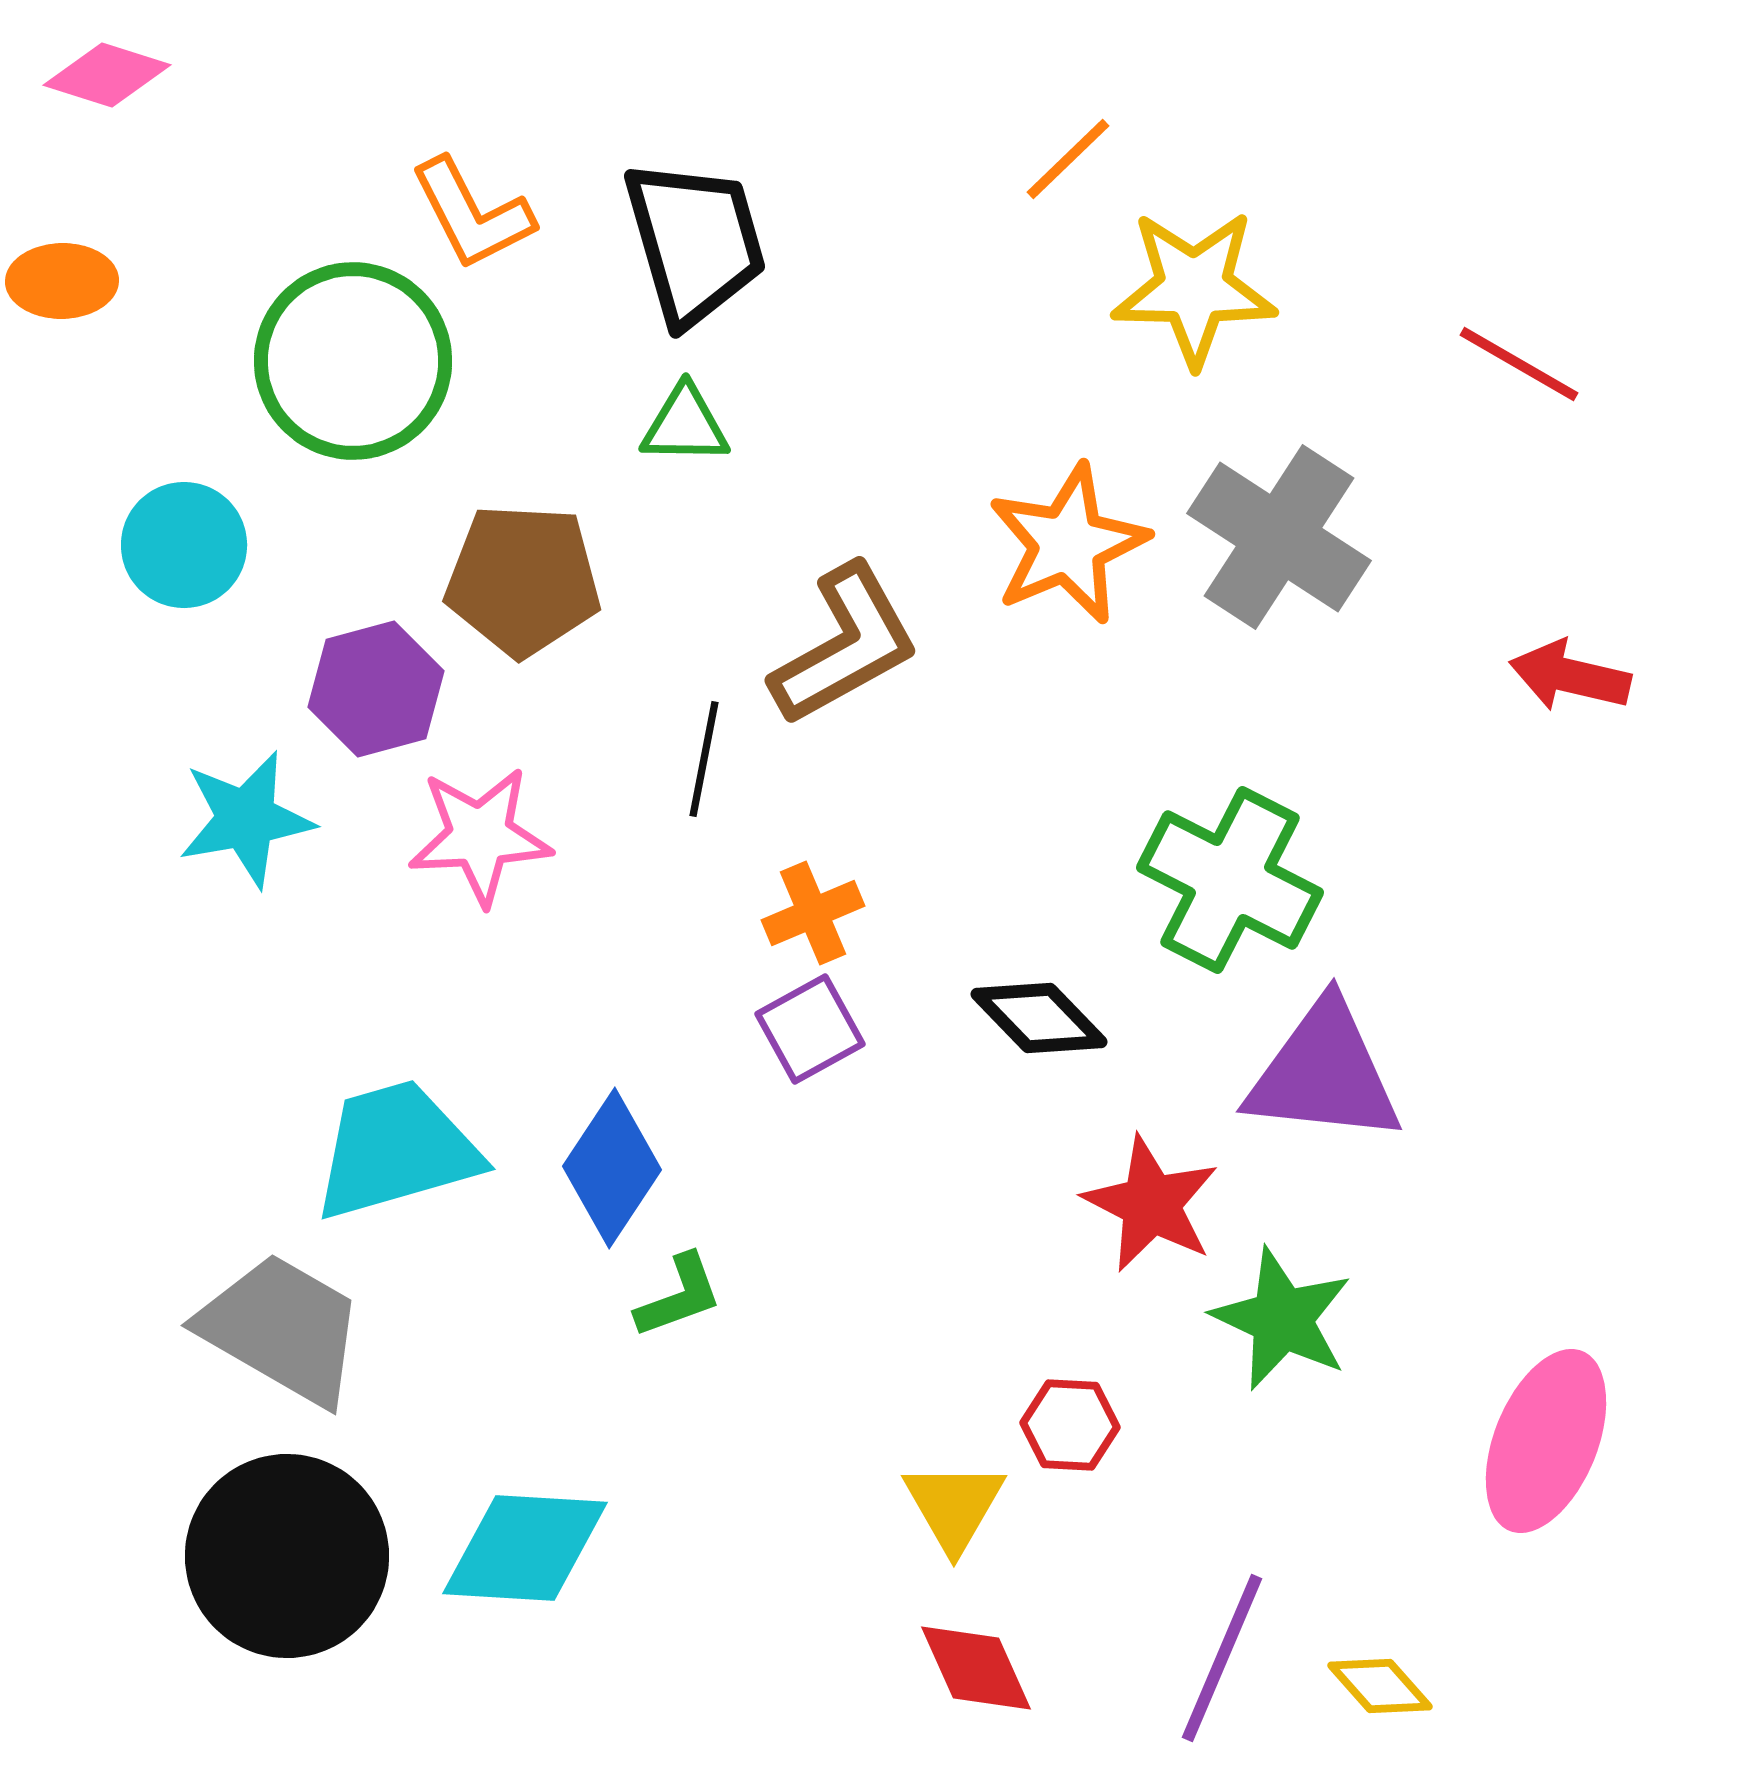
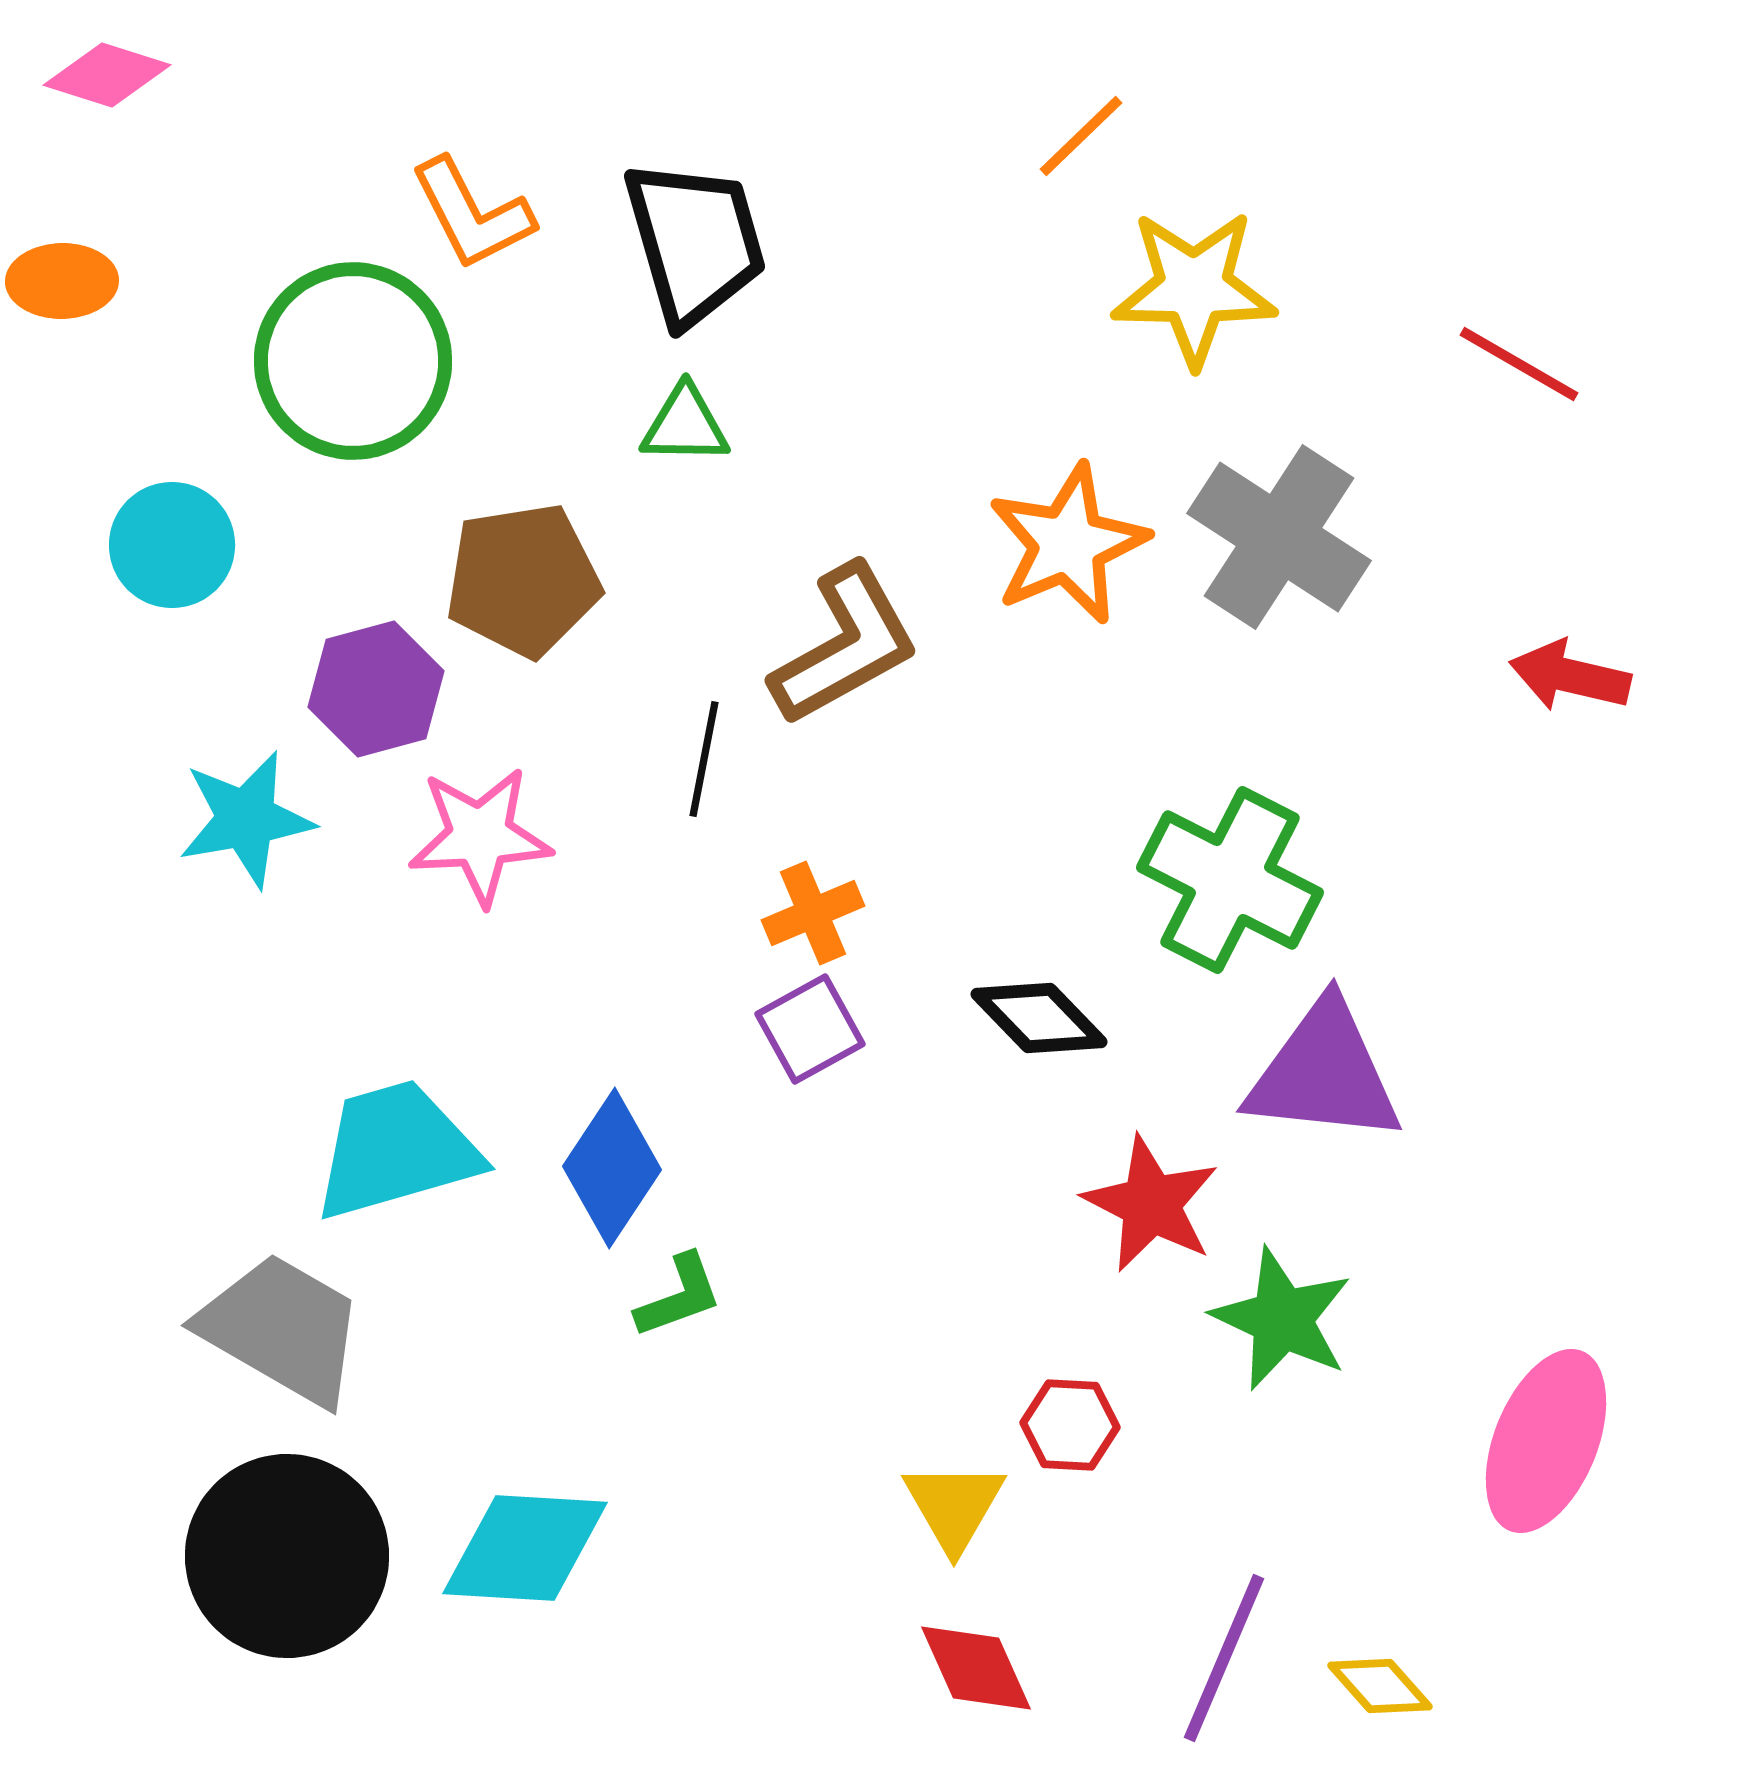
orange line: moved 13 px right, 23 px up
cyan circle: moved 12 px left
brown pentagon: rotated 12 degrees counterclockwise
purple line: moved 2 px right
